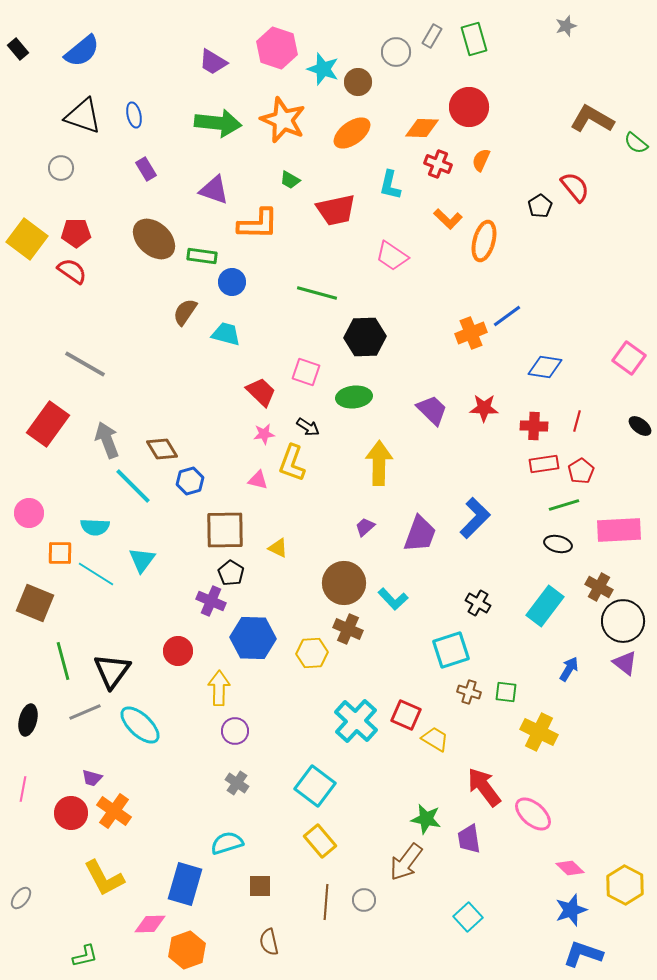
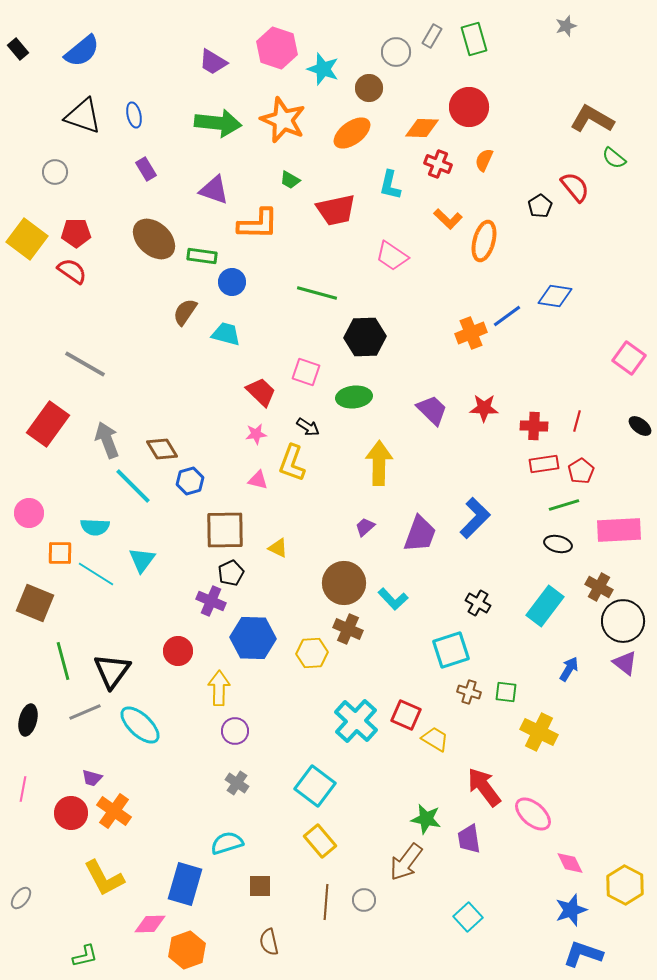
brown circle at (358, 82): moved 11 px right, 6 px down
green semicircle at (636, 143): moved 22 px left, 15 px down
orange semicircle at (481, 160): moved 3 px right
gray circle at (61, 168): moved 6 px left, 4 px down
blue diamond at (545, 367): moved 10 px right, 71 px up
pink star at (264, 434): moved 8 px left
black pentagon at (231, 573): rotated 15 degrees clockwise
pink diamond at (570, 868): moved 5 px up; rotated 20 degrees clockwise
